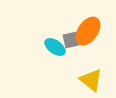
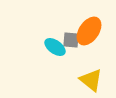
orange ellipse: moved 1 px right
gray square: rotated 18 degrees clockwise
